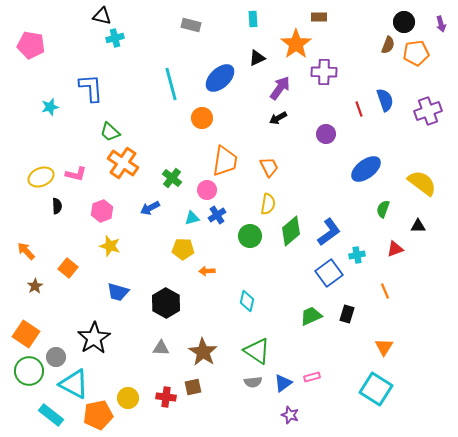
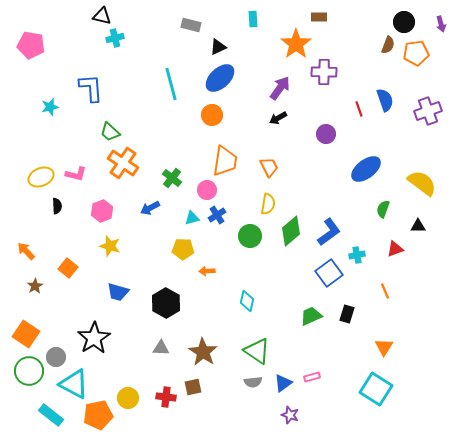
black triangle at (257, 58): moved 39 px left, 11 px up
orange circle at (202, 118): moved 10 px right, 3 px up
